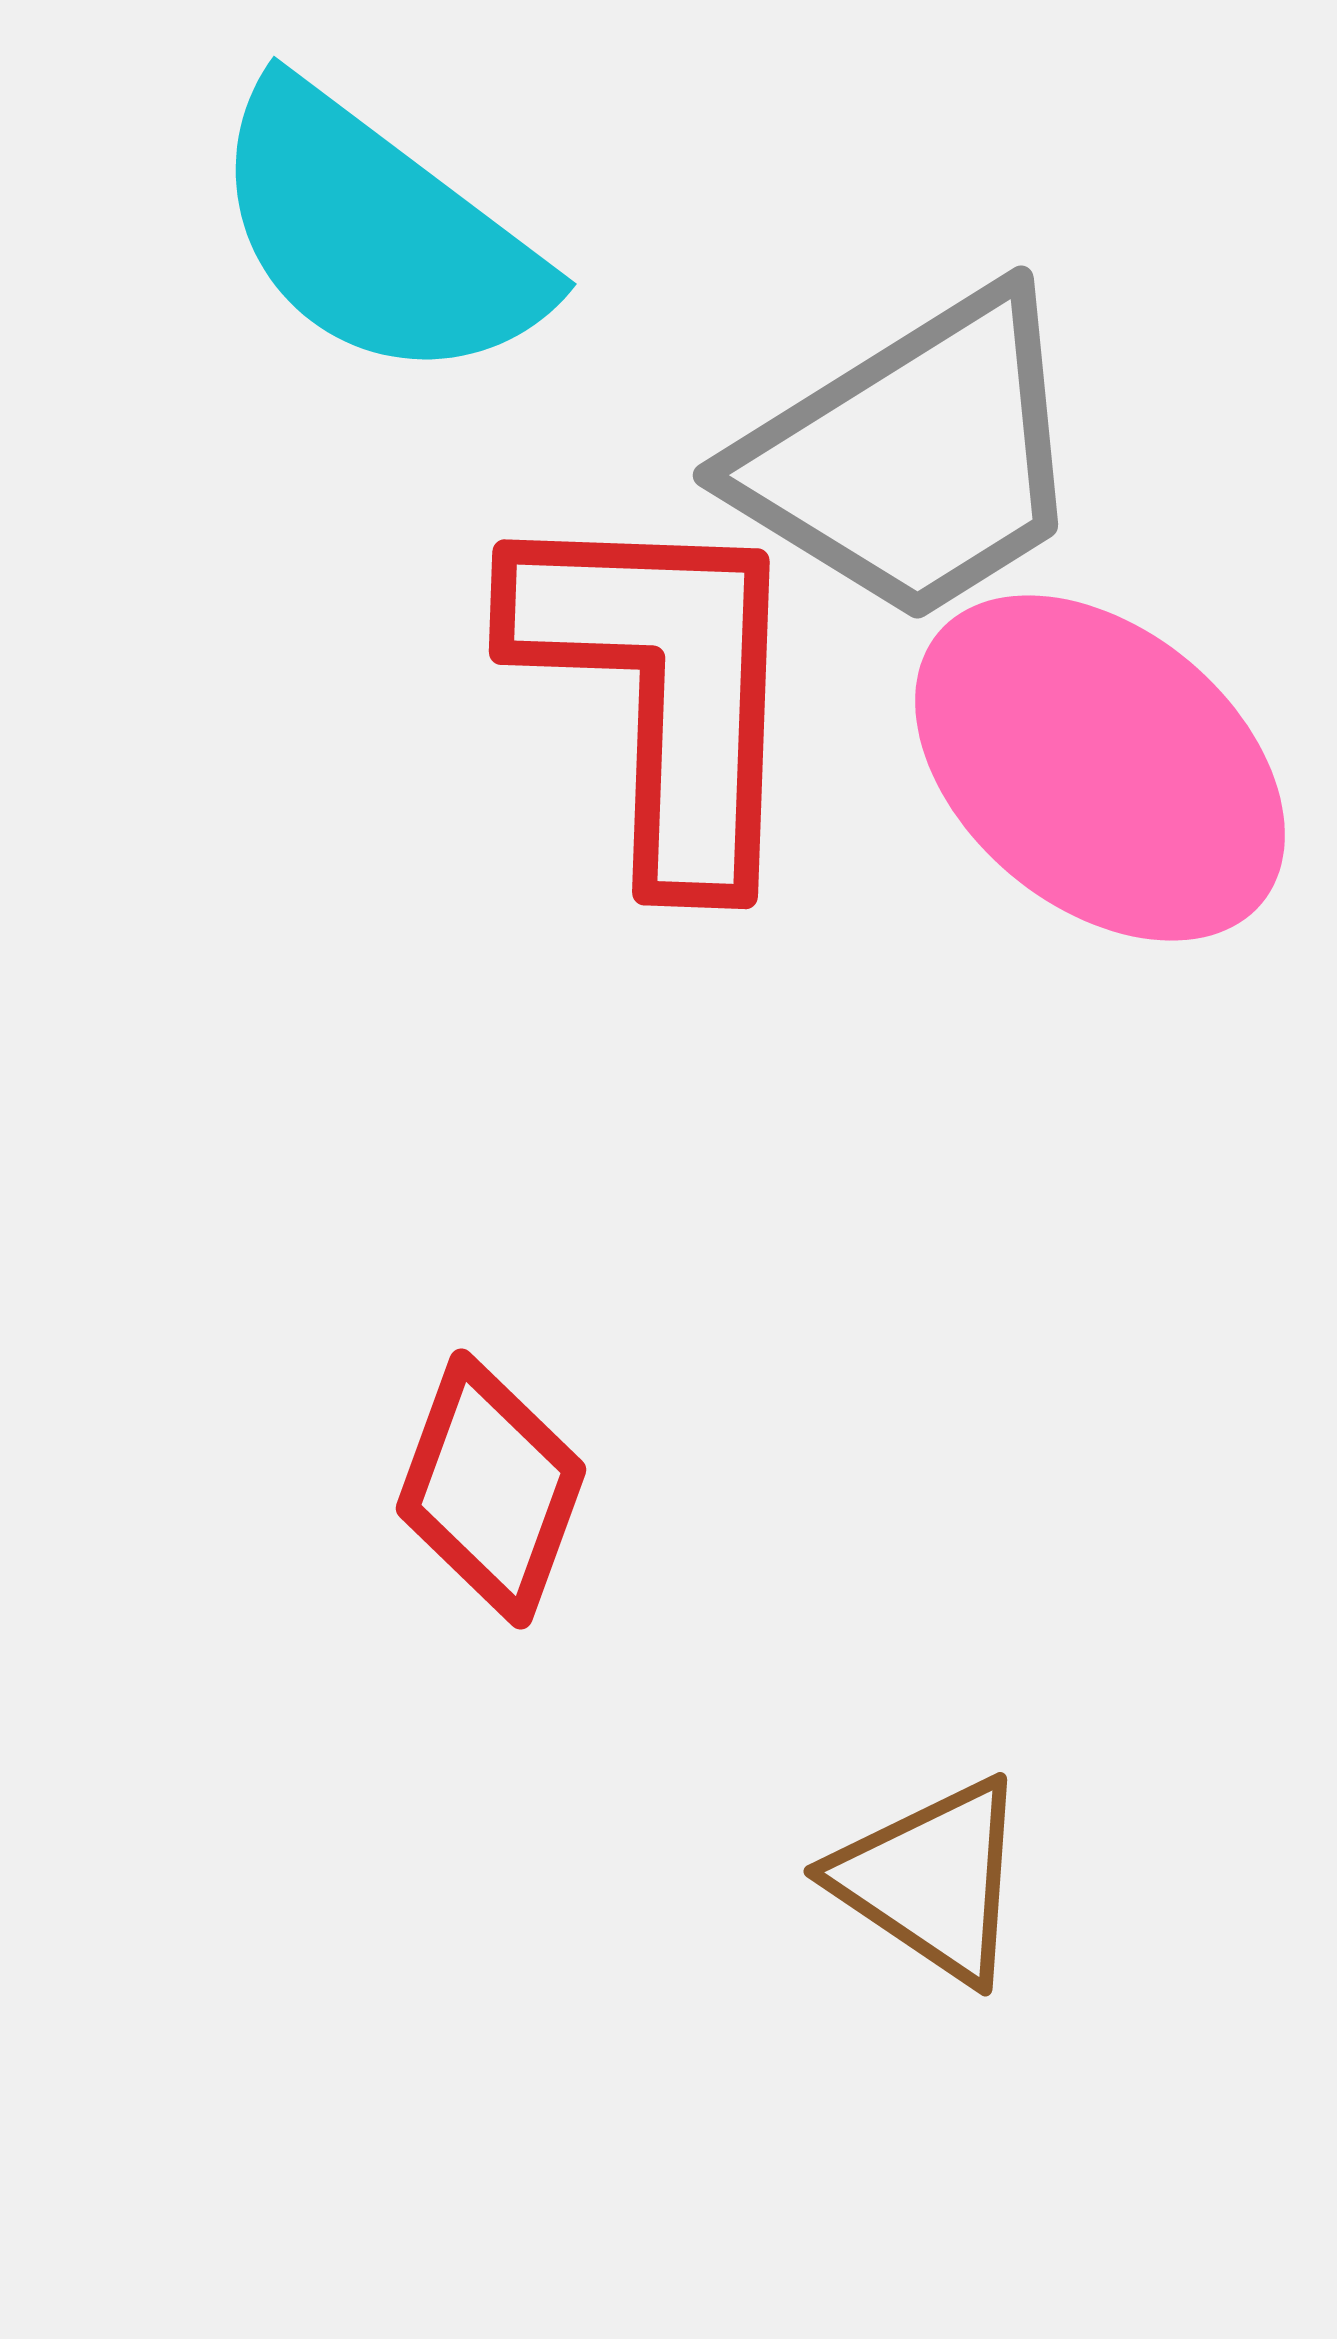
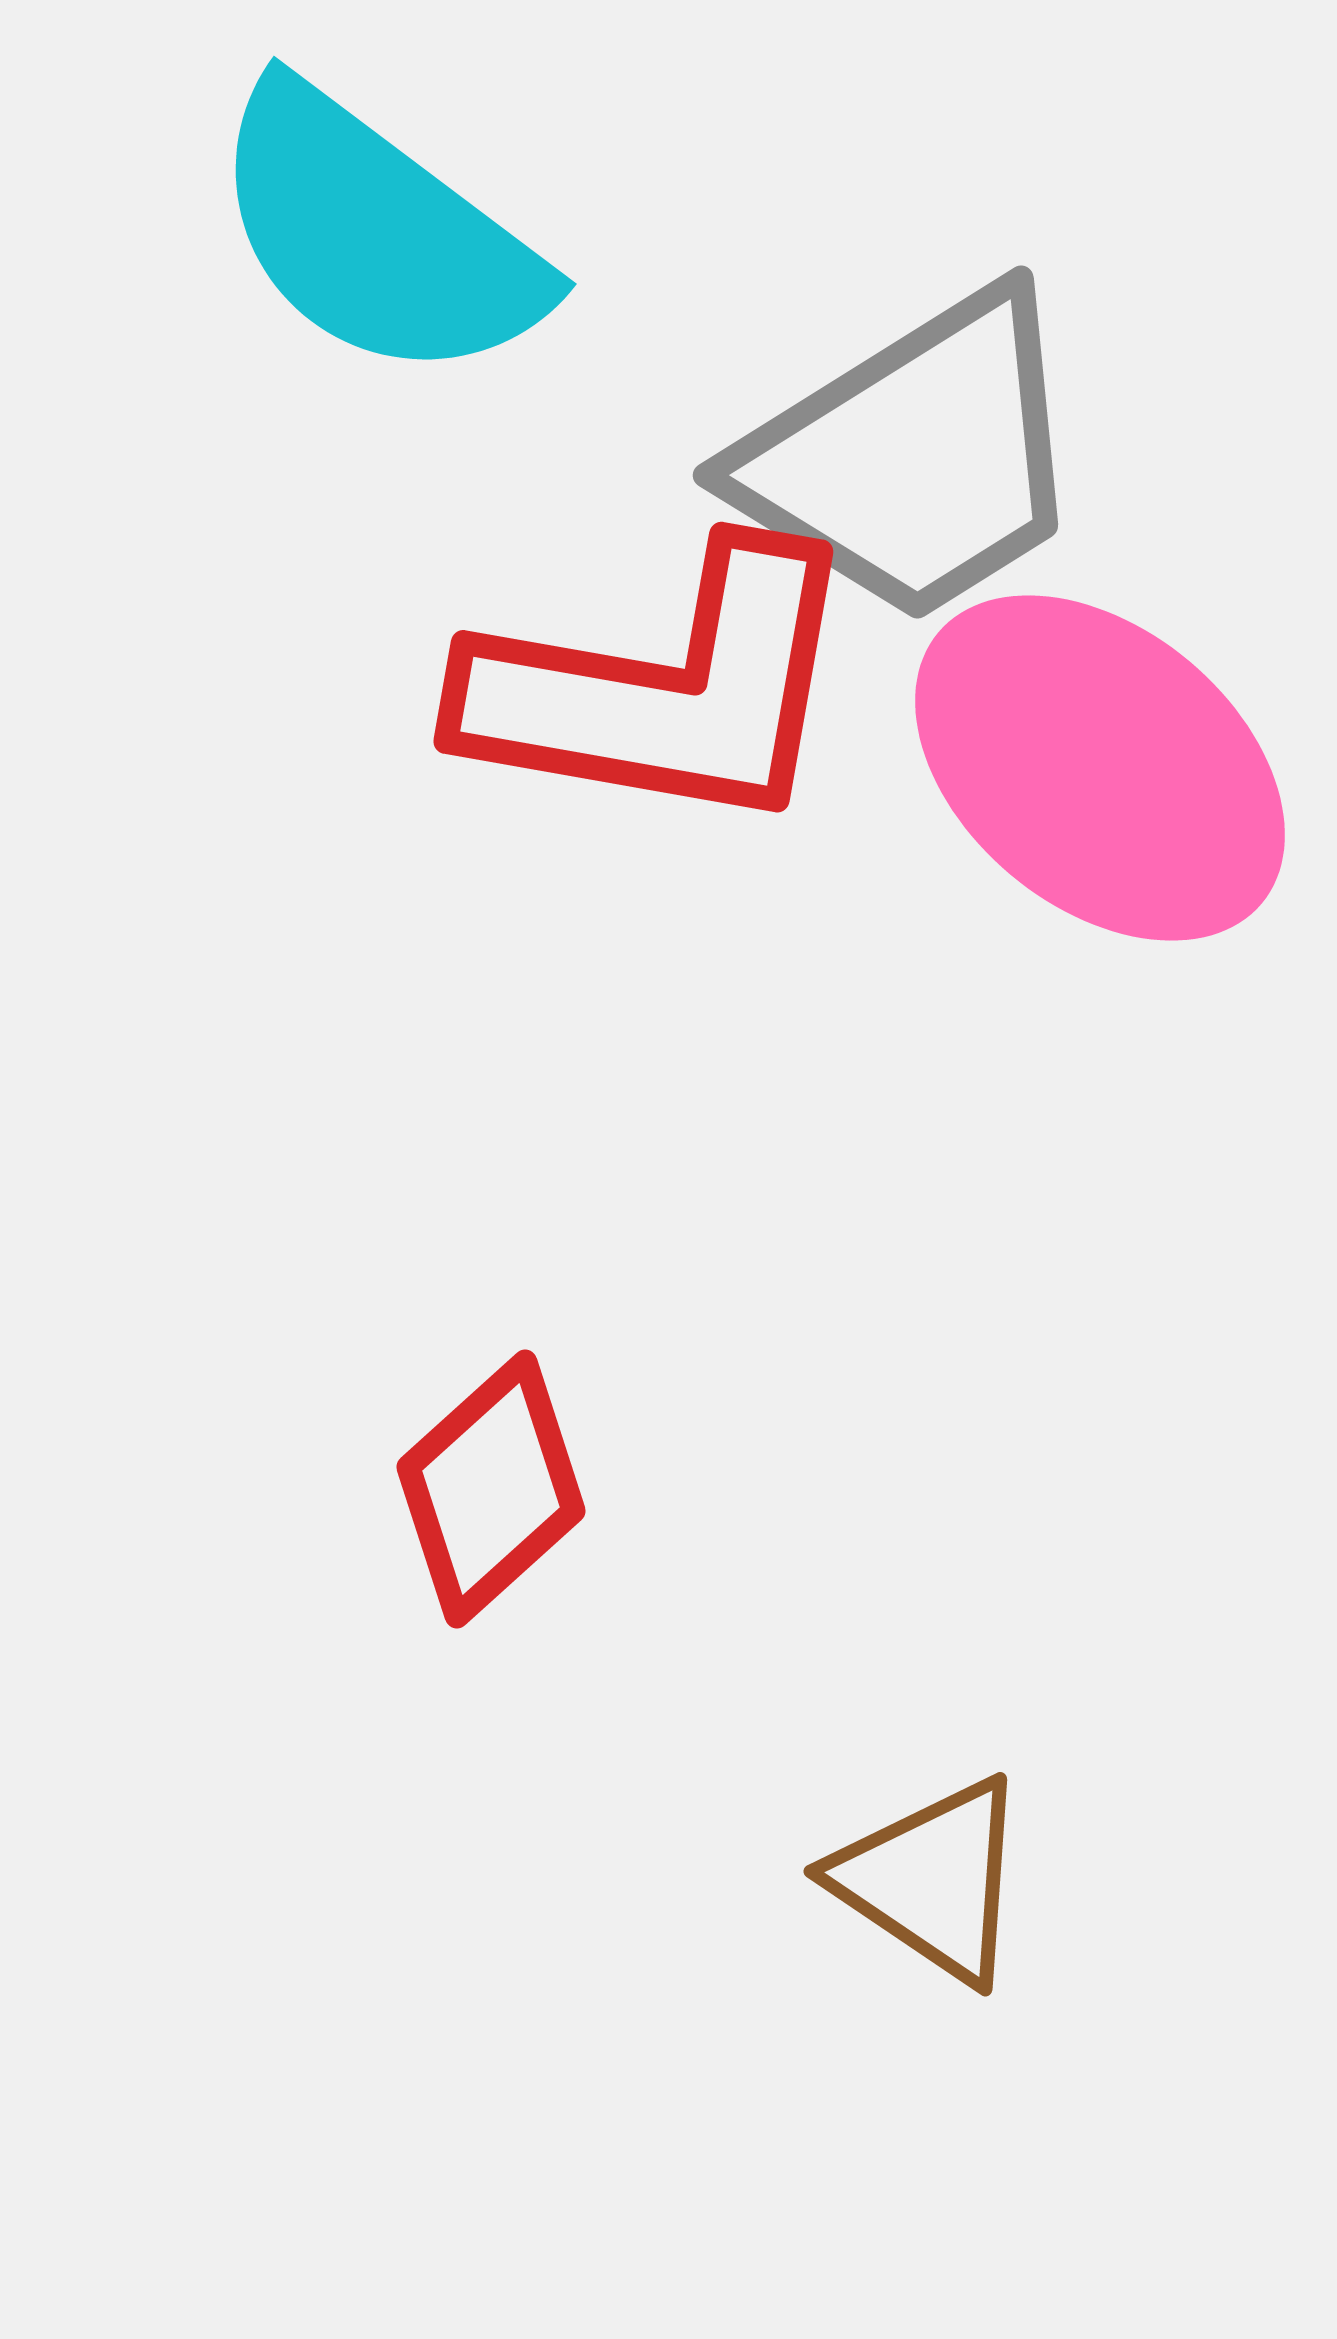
red L-shape: rotated 98 degrees clockwise
red diamond: rotated 28 degrees clockwise
